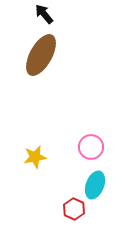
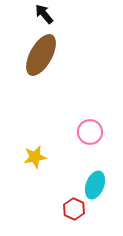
pink circle: moved 1 px left, 15 px up
